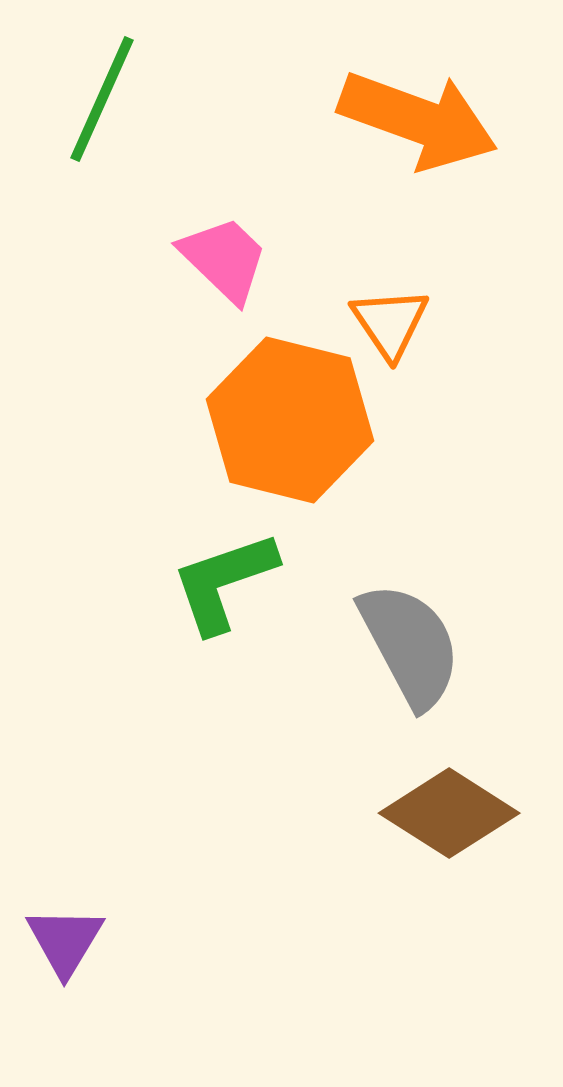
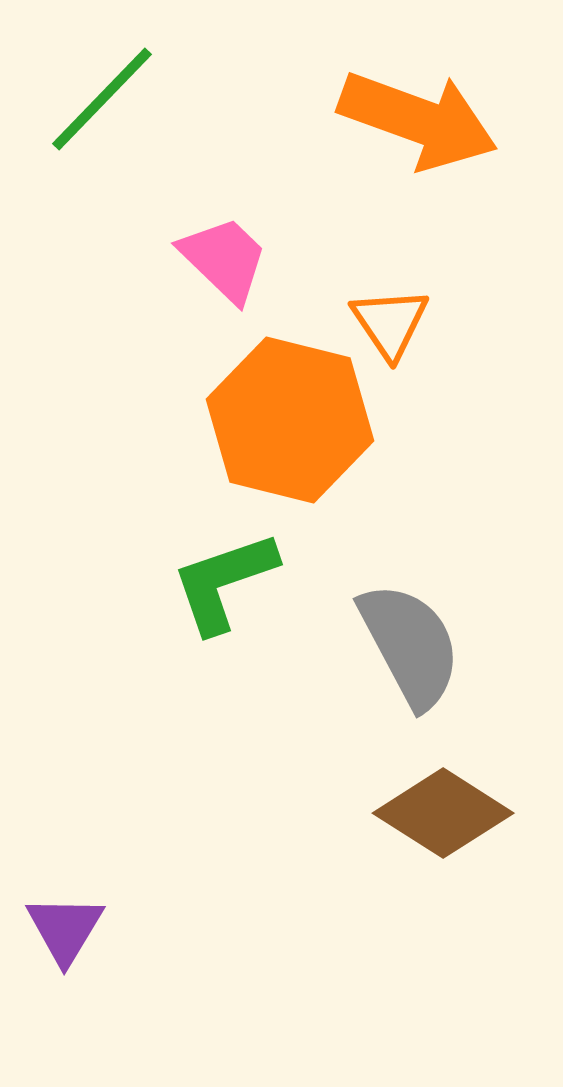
green line: rotated 20 degrees clockwise
brown diamond: moved 6 px left
purple triangle: moved 12 px up
